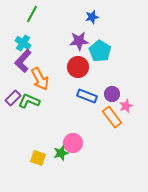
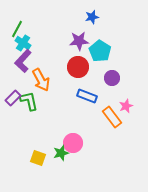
green line: moved 15 px left, 15 px down
orange arrow: moved 1 px right, 1 px down
purple circle: moved 16 px up
green L-shape: rotated 55 degrees clockwise
